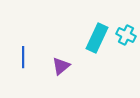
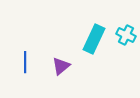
cyan rectangle: moved 3 px left, 1 px down
blue line: moved 2 px right, 5 px down
